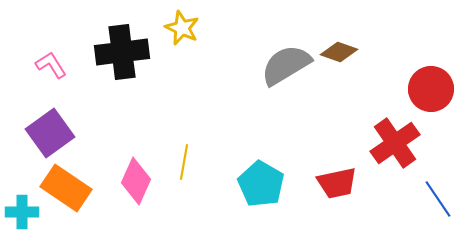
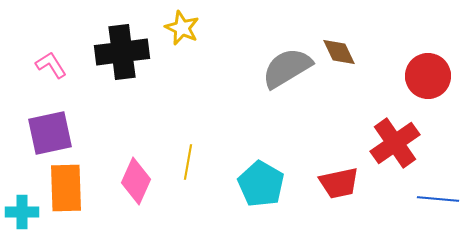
brown diamond: rotated 45 degrees clockwise
gray semicircle: moved 1 px right, 3 px down
red circle: moved 3 px left, 13 px up
purple square: rotated 24 degrees clockwise
yellow line: moved 4 px right
red trapezoid: moved 2 px right
orange rectangle: rotated 54 degrees clockwise
blue line: rotated 51 degrees counterclockwise
